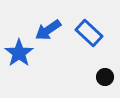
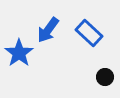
blue arrow: rotated 20 degrees counterclockwise
